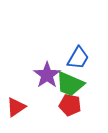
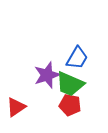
blue trapezoid: moved 1 px left
purple star: rotated 16 degrees clockwise
